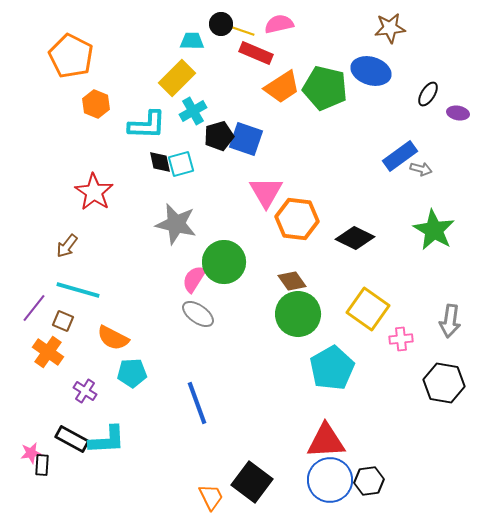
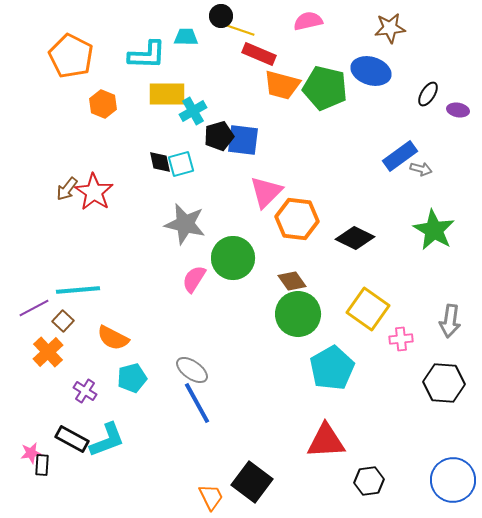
black circle at (221, 24): moved 8 px up
pink semicircle at (279, 24): moved 29 px right, 3 px up
cyan trapezoid at (192, 41): moved 6 px left, 4 px up
red rectangle at (256, 53): moved 3 px right, 1 px down
yellow rectangle at (177, 78): moved 10 px left, 16 px down; rotated 45 degrees clockwise
orange trapezoid at (282, 87): moved 2 px up; rotated 48 degrees clockwise
orange hexagon at (96, 104): moved 7 px right
purple ellipse at (458, 113): moved 3 px up
cyan L-shape at (147, 125): moved 70 px up
blue square at (246, 139): moved 3 px left, 1 px down; rotated 12 degrees counterclockwise
pink triangle at (266, 192): rotated 15 degrees clockwise
gray star at (176, 224): moved 9 px right
brown arrow at (67, 246): moved 57 px up
green circle at (224, 262): moved 9 px right, 4 px up
cyan line at (78, 290): rotated 21 degrees counterclockwise
purple line at (34, 308): rotated 24 degrees clockwise
gray ellipse at (198, 314): moved 6 px left, 56 px down
brown square at (63, 321): rotated 20 degrees clockwise
orange cross at (48, 352): rotated 12 degrees clockwise
cyan pentagon at (132, 373): moved 5 px down; rotated 12 degrees counterclockwise
black hexagon at (444, 383): rotated 6 degrees counterclockwise
blue line at (197, 403): rotated 9 degrees counterclockwise
cyan L-shape at (107, 440): rotated 18 degrees counterclockwise
blue circle at (330, 480): moved 123 px right
